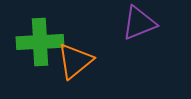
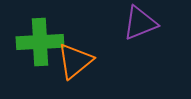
purple triangle: moved 1 px right
